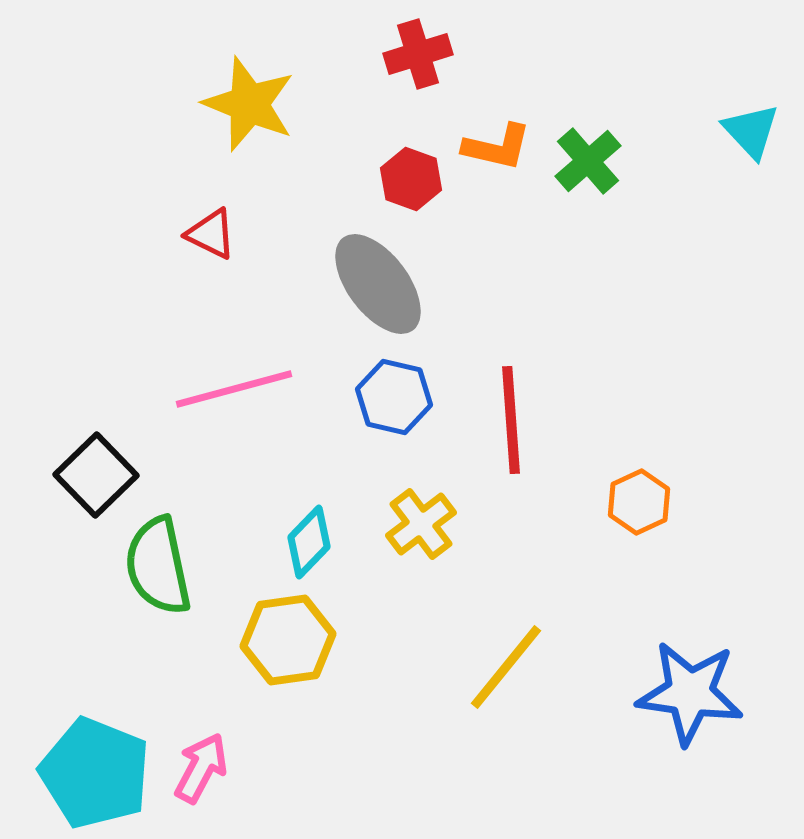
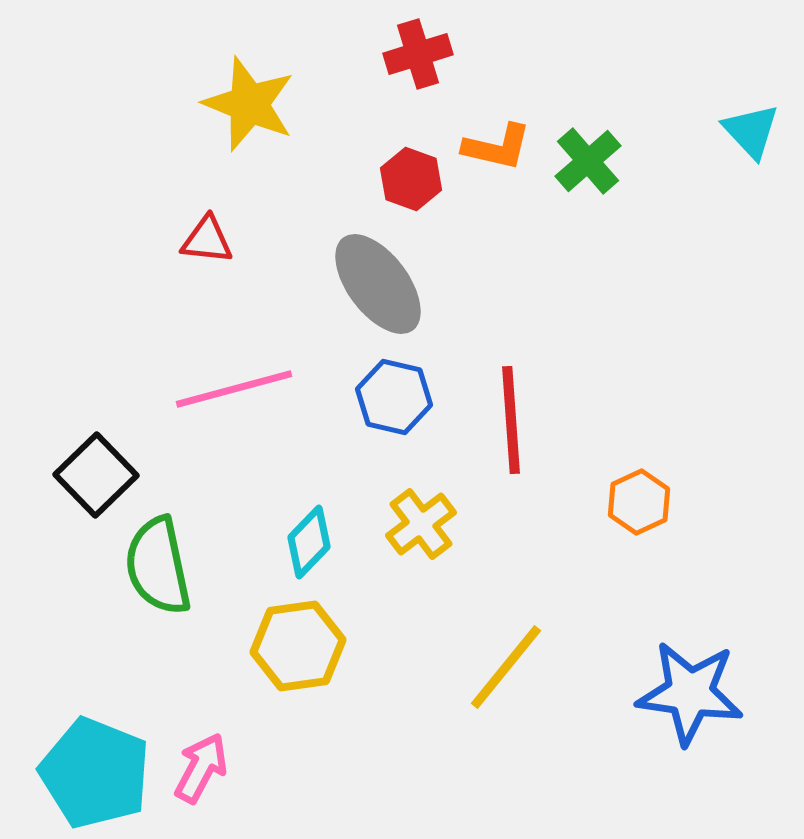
red triangle: moved 4 px left, 6 px down; rotated 20 degrees counterclockwise
yellow hexagon: moved 10 px right, 6 px down
